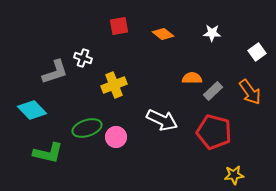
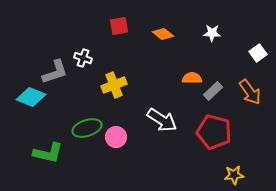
white square: moved 1 px right, 1 px down
cyan diamond: moved 1 px left, 13 px up; rotated 24 degrees counterclockwise
white arrow: rotated 8 degrees clockwise
